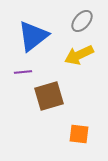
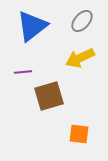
blue triangle: moved 1 px left, 10 px up
yellow arrow: moved 1 px right, 3 px down
